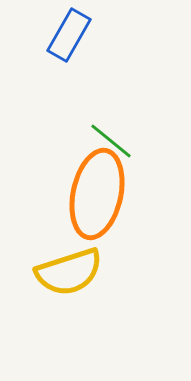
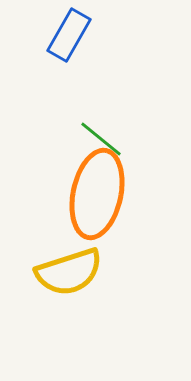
green line: moved 10 px left, 2 px up
